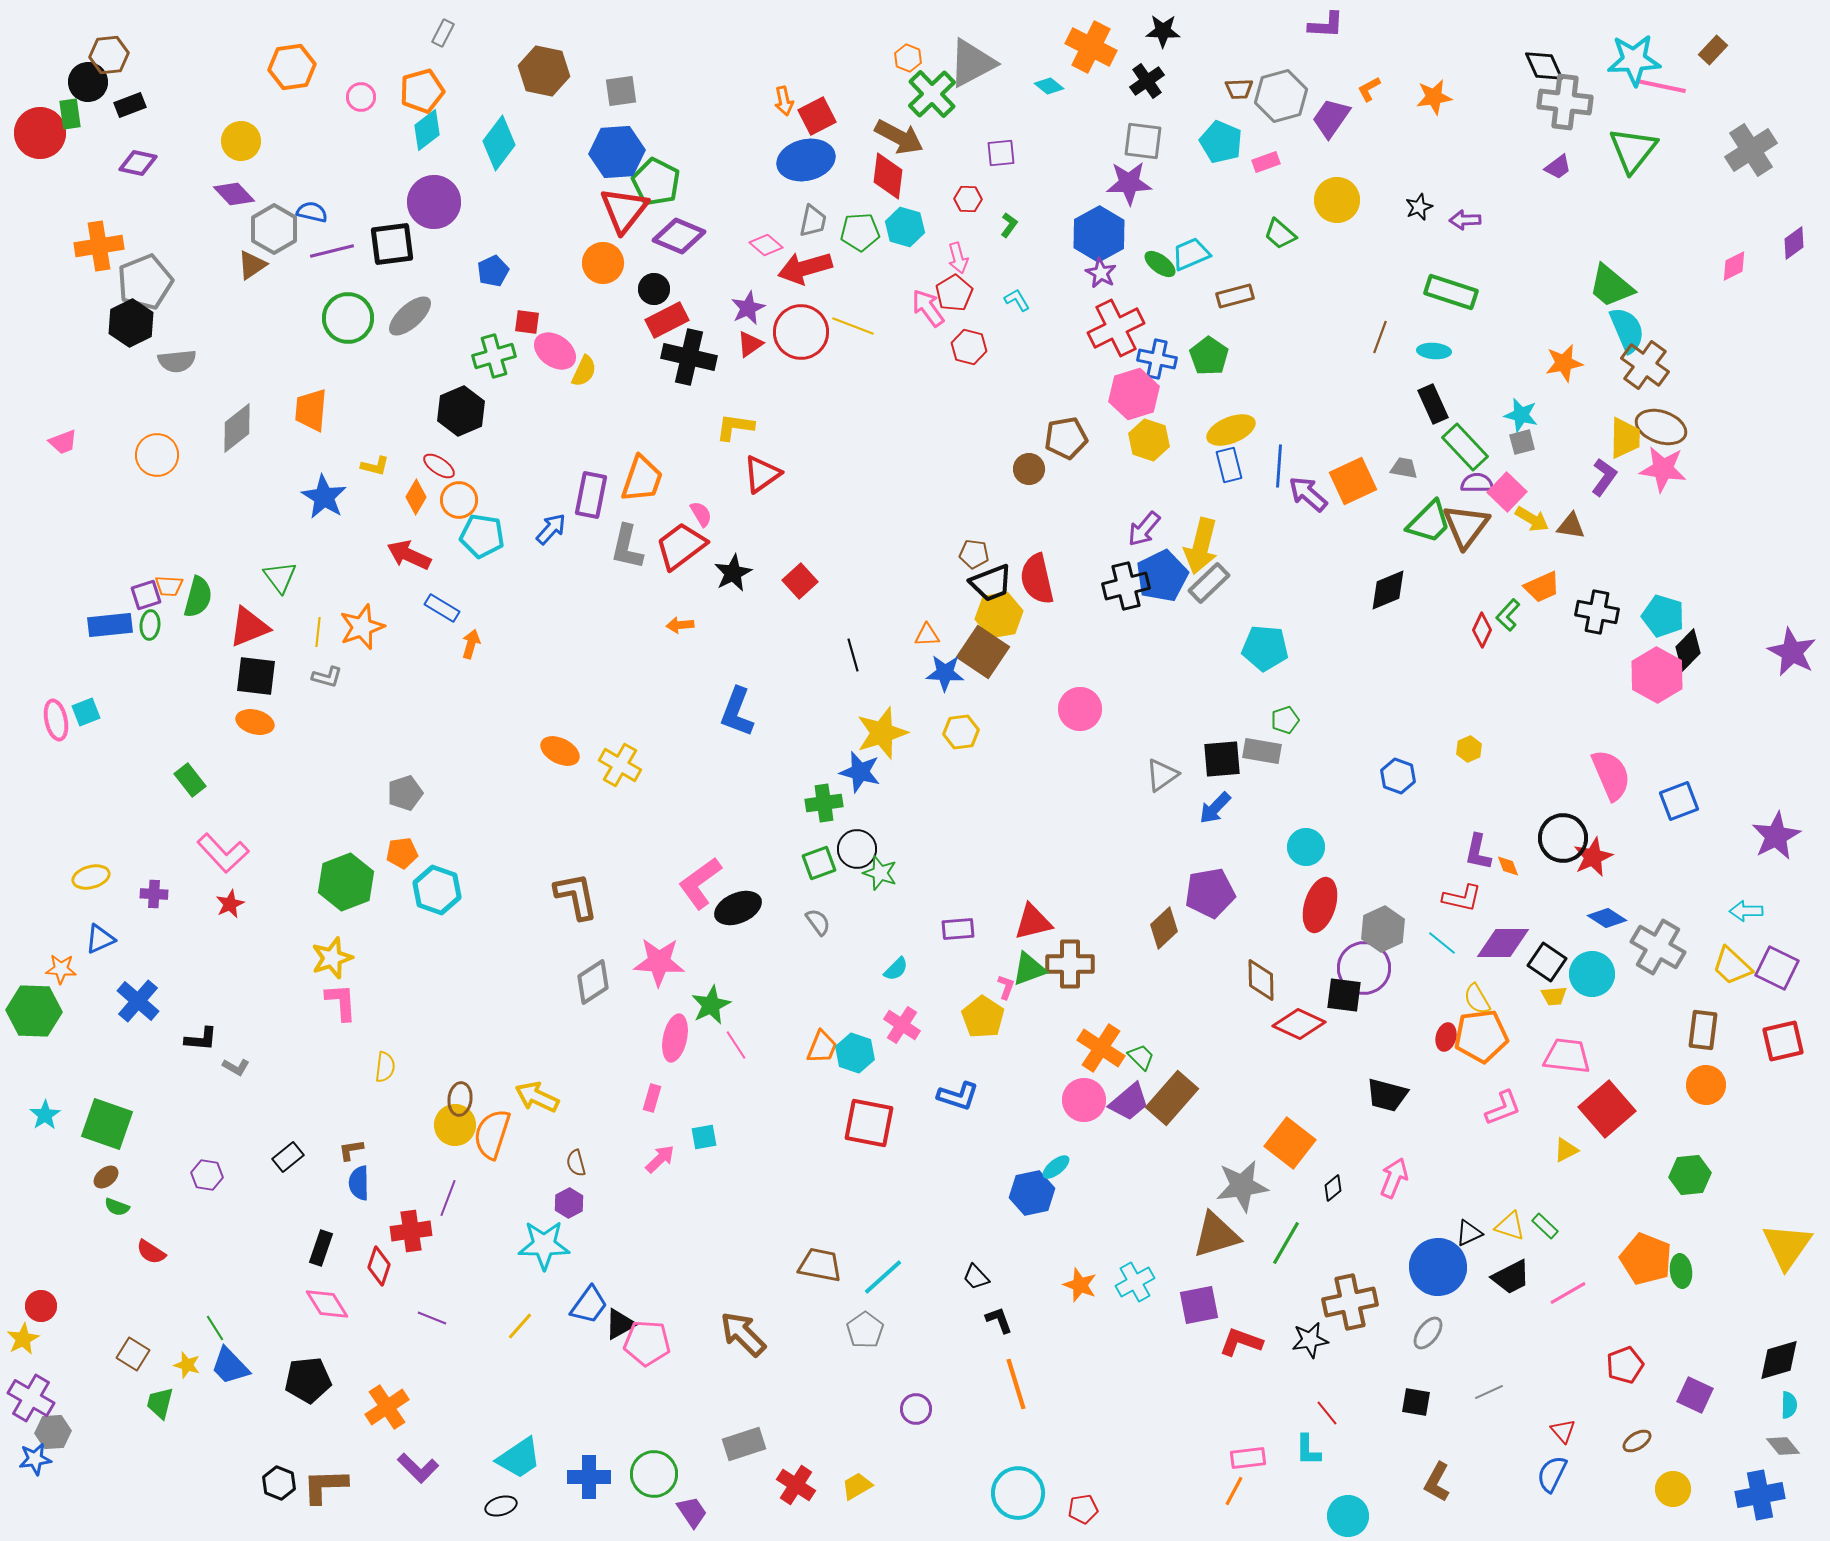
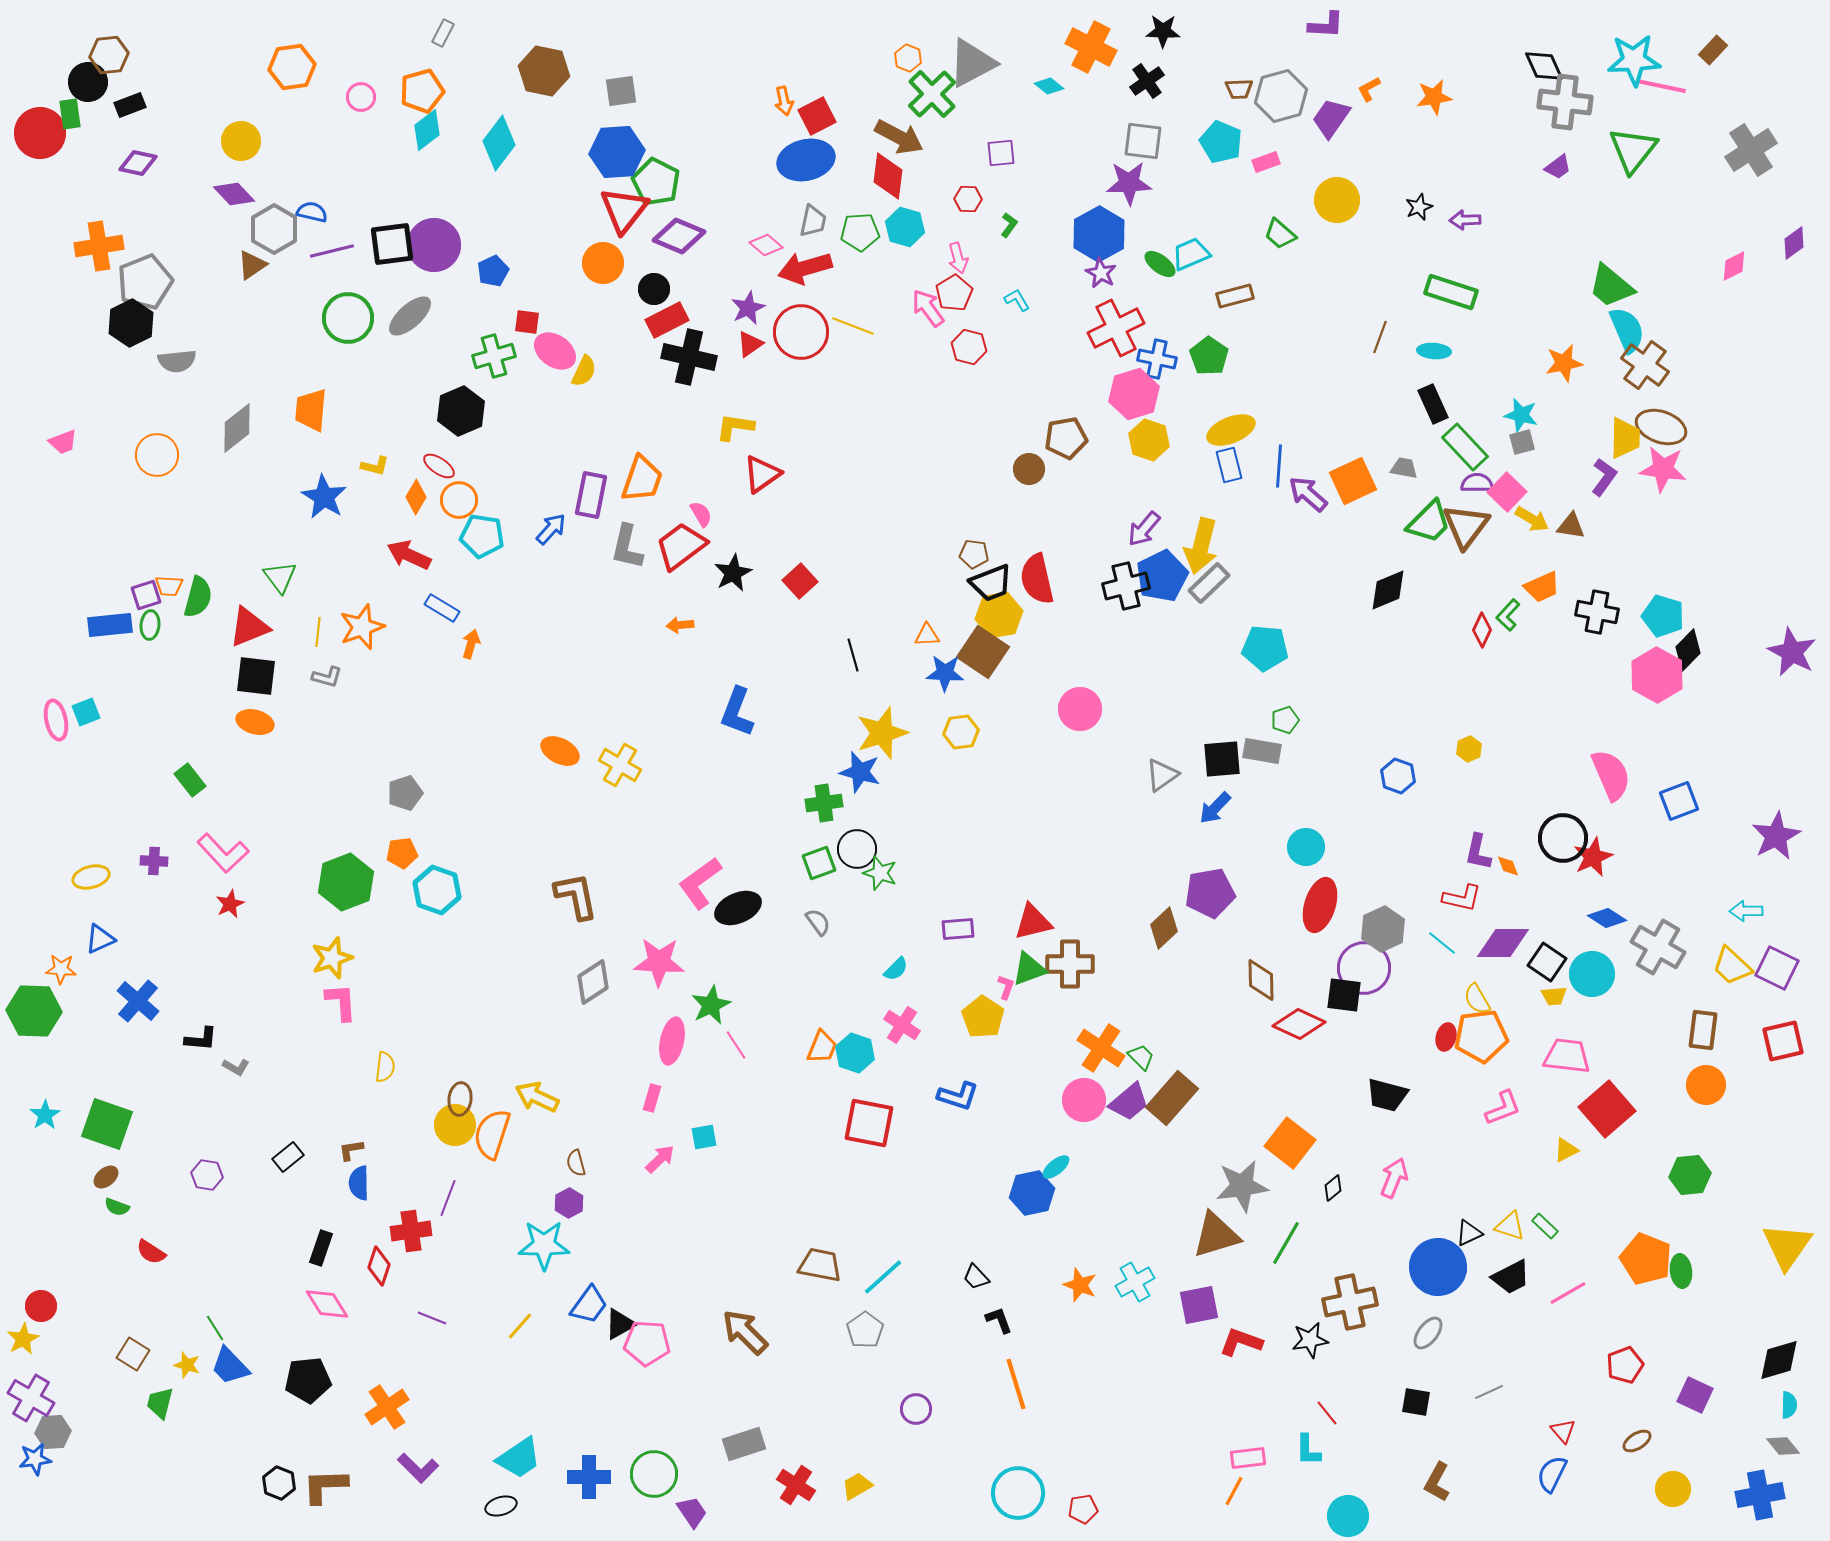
purple circle at (434, 202): moved 43 px down
purple cross at (154, 894): moved 33 px up
pink ellipse at (675, 1038): moved 3 px left, 3 px down
brown arrow at (743, 1334): moved 2 px right, 2 px up
